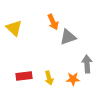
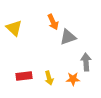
gray arrow: moved 1 px left, 2 px up
